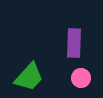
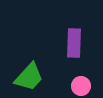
pink circle: moved 8 px down
